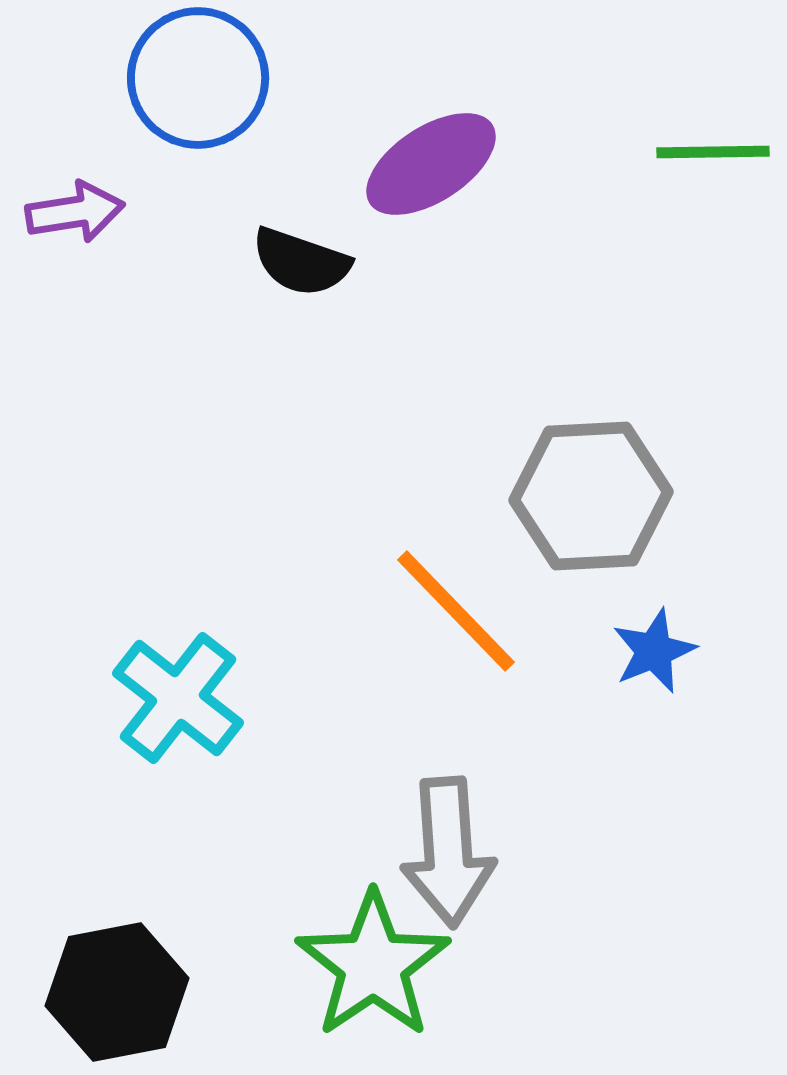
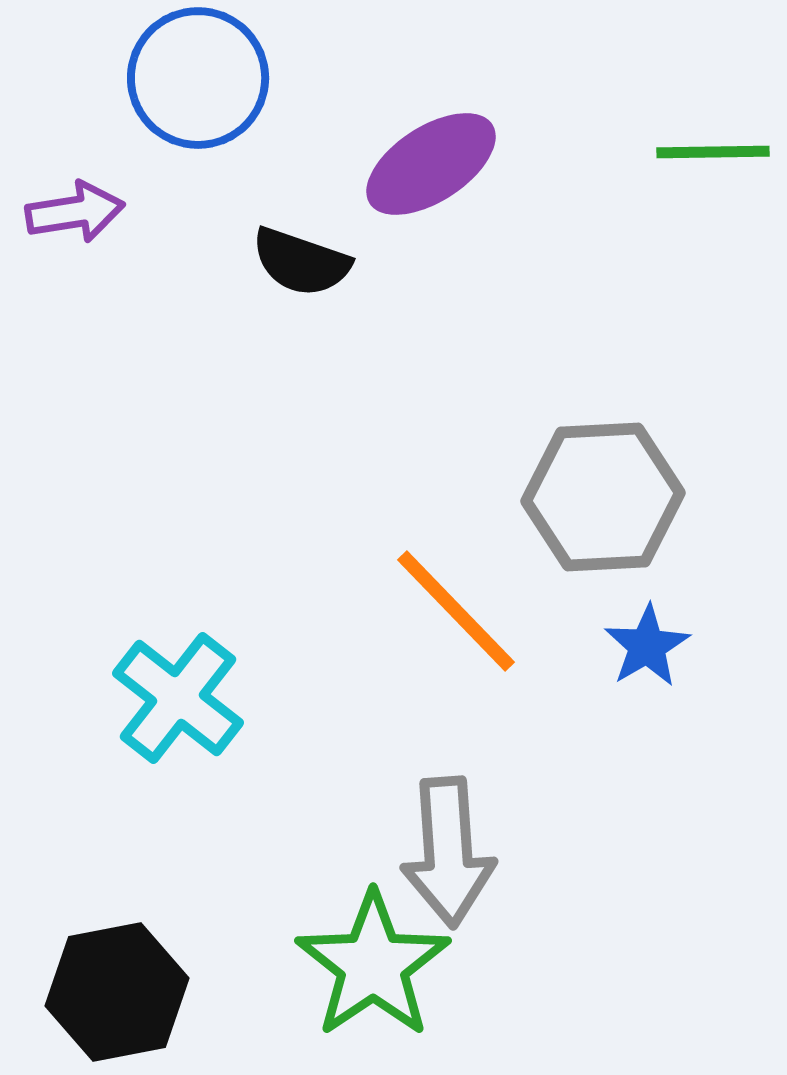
gray hexagon: moved 12 px right, 1 px down
blue star: moved 7 px left, 5 px up; rotated 8 degrees counterclockwise
